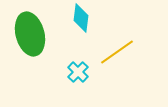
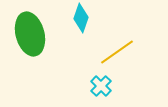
cyan diamond: rotated 12 degrees clockwise
cyan cross: moved 23 px right, 14 px down
